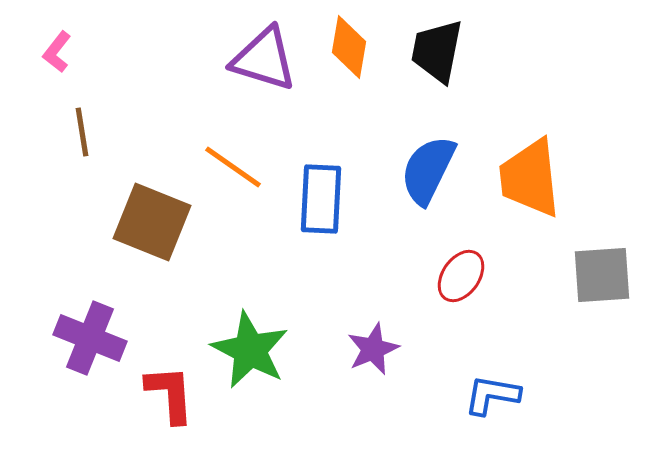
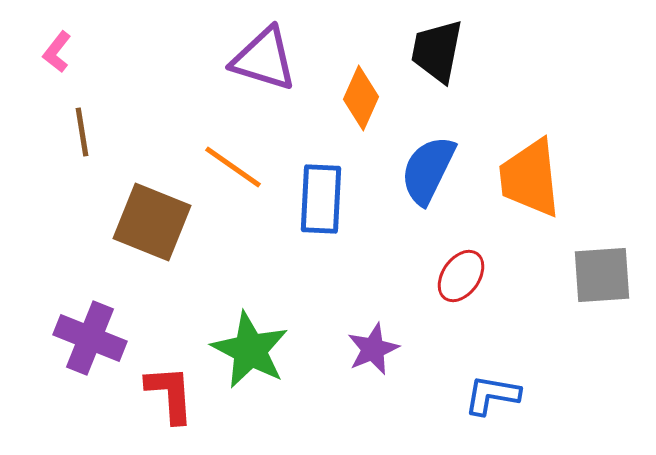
orange diamond: moved 12 px right, 51 px down; rotated 14 degrees clockwise
